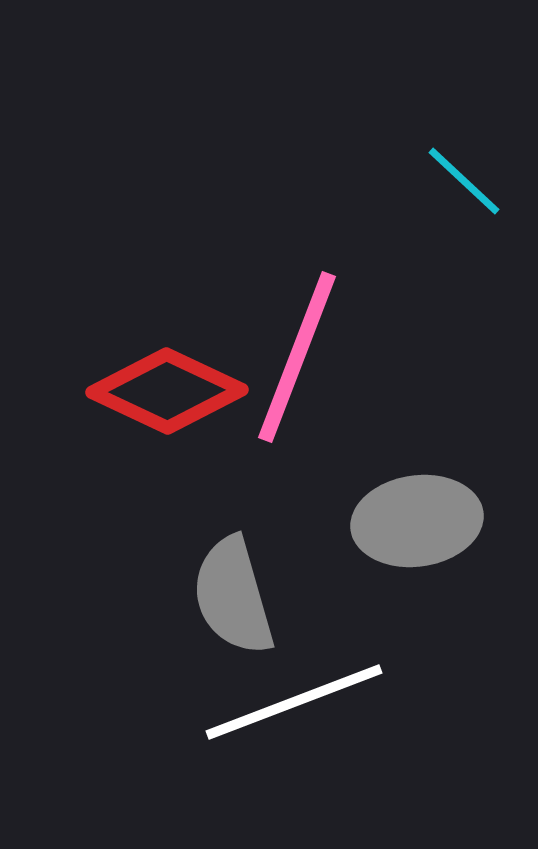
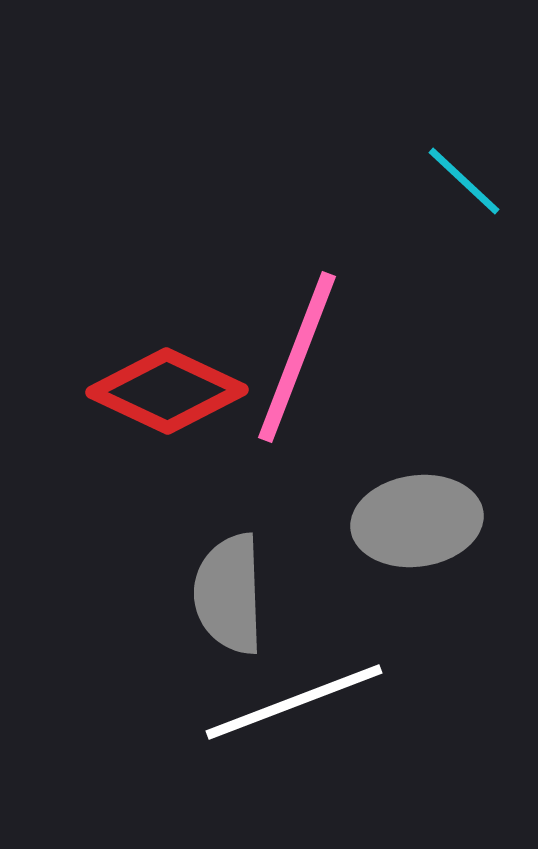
gray semicircle: moved 4 px left, 2 px up; rotated 14 degrees clockwise
